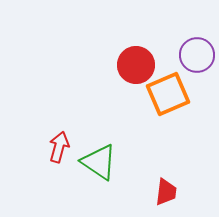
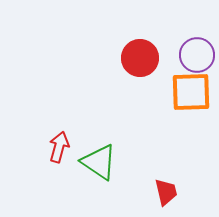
red circle: moved 4 px right, 7 px up
orange square: moved 23 px right, 2 px up; rotated 21 degrees clockwise
red trapezoid: rotated 20 degrees counterclockwise
